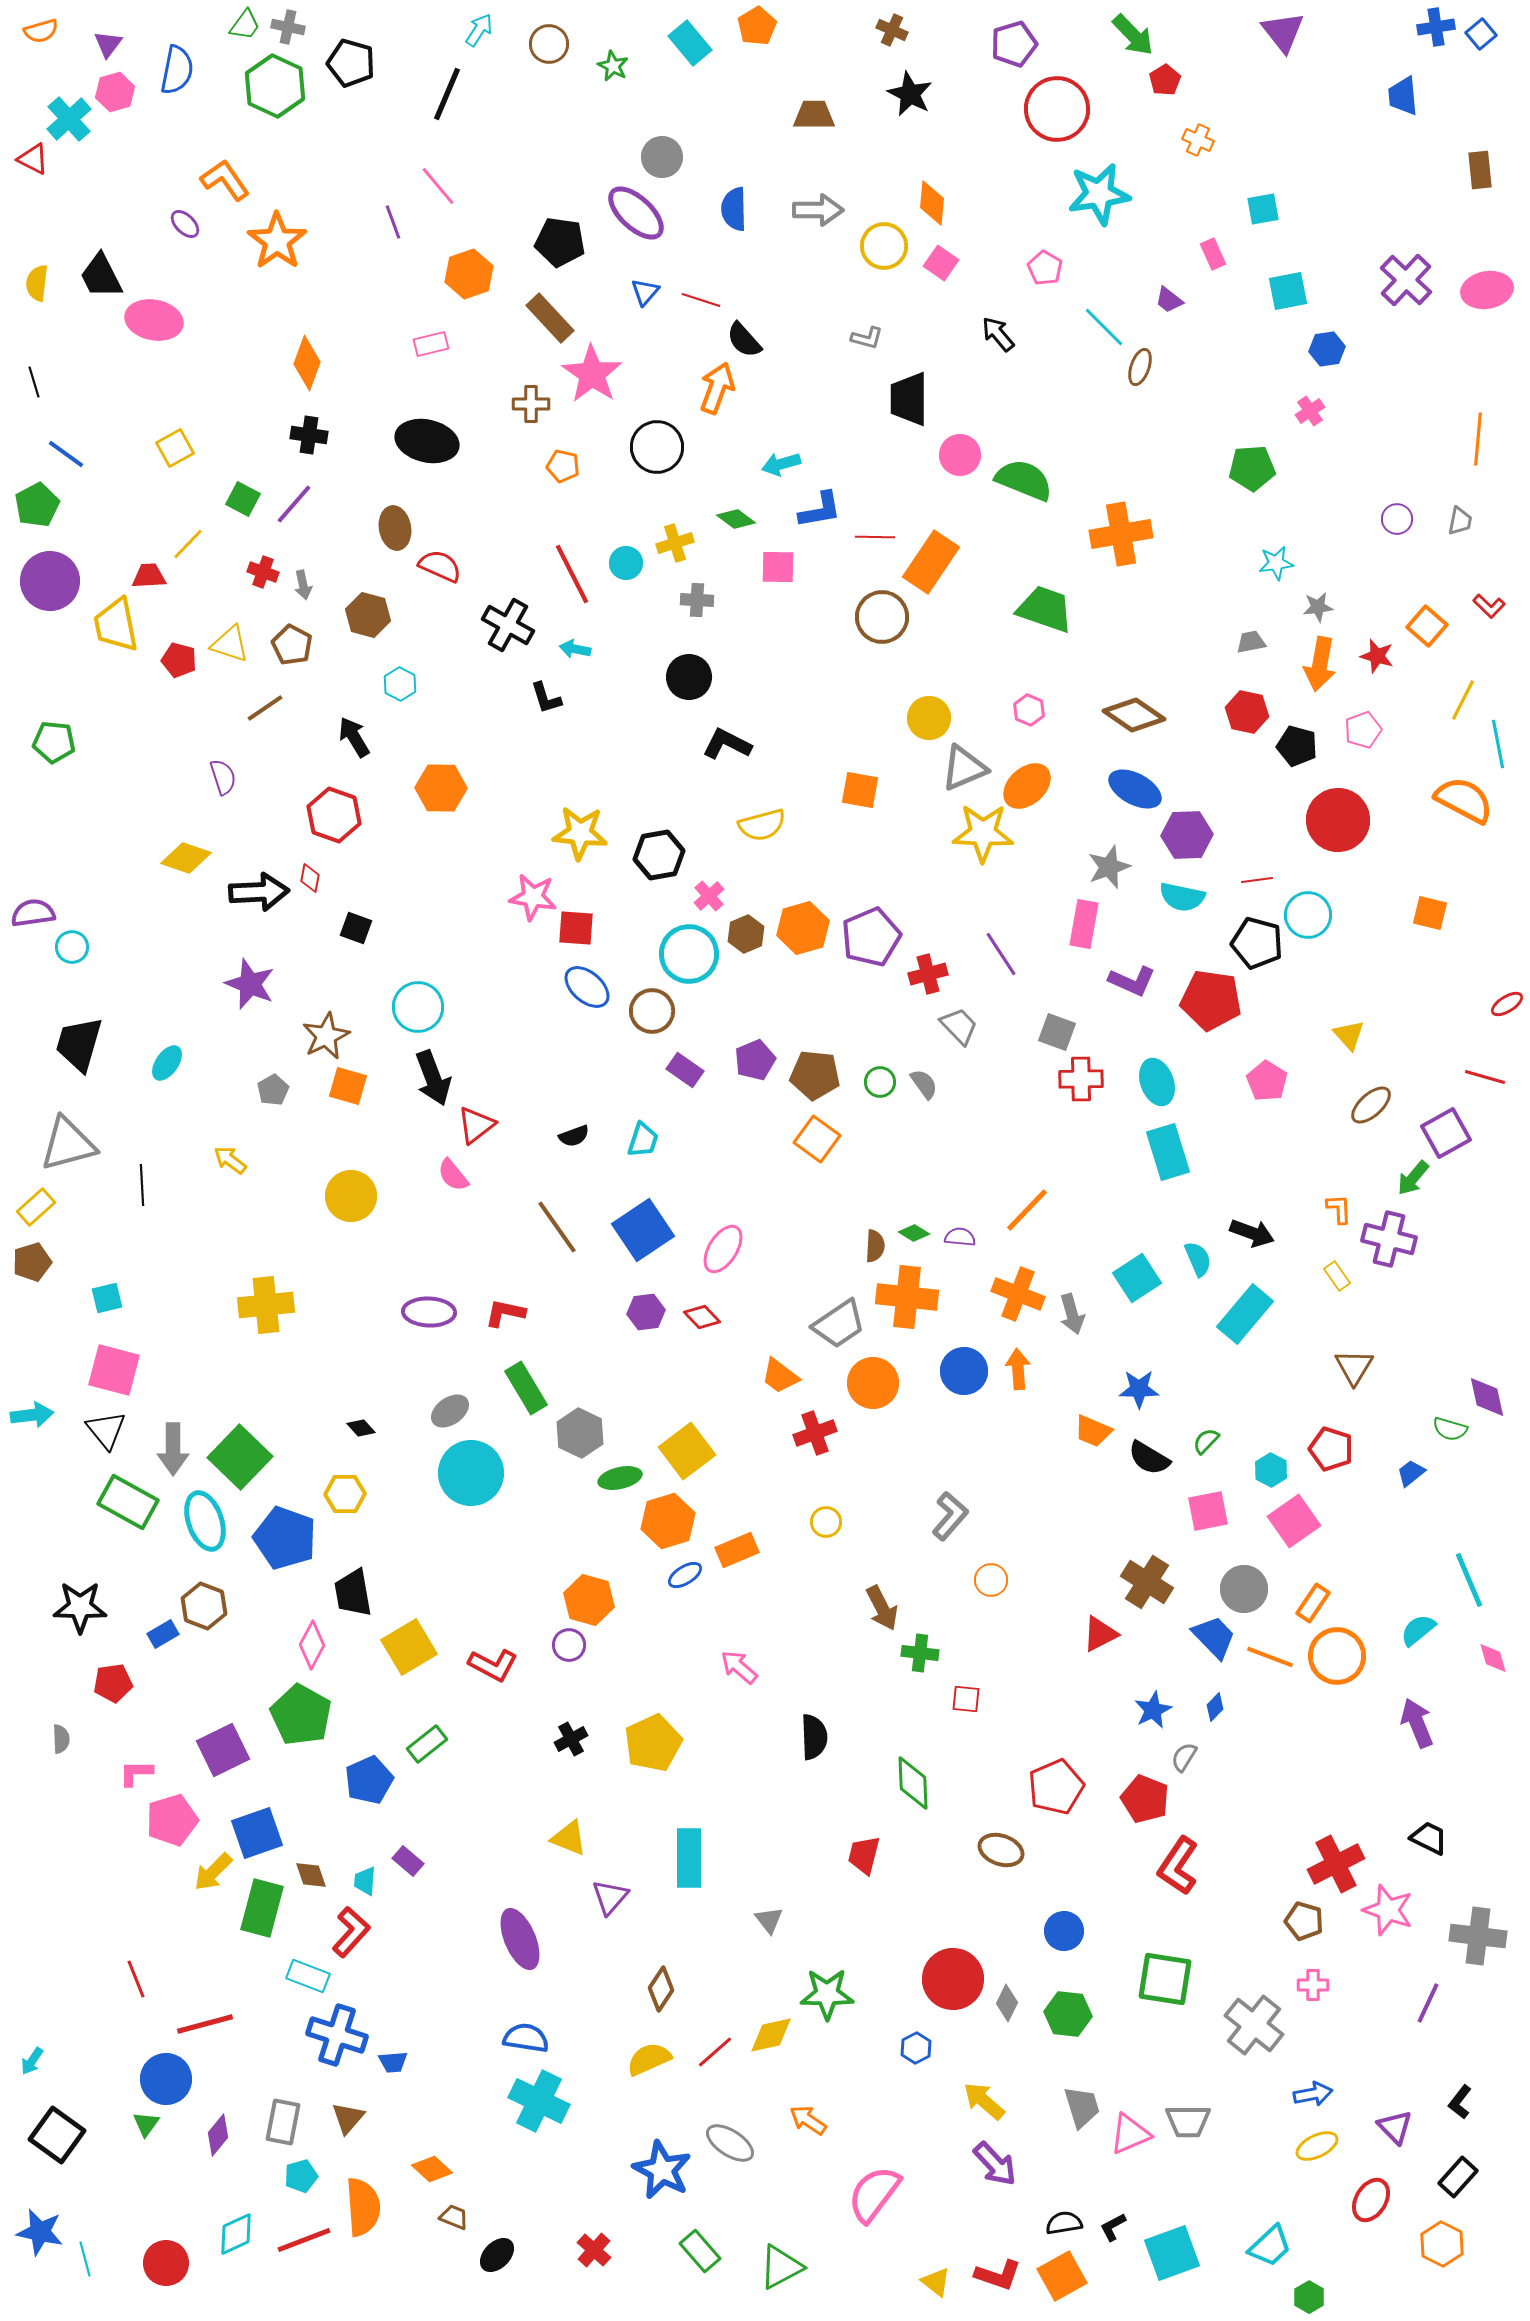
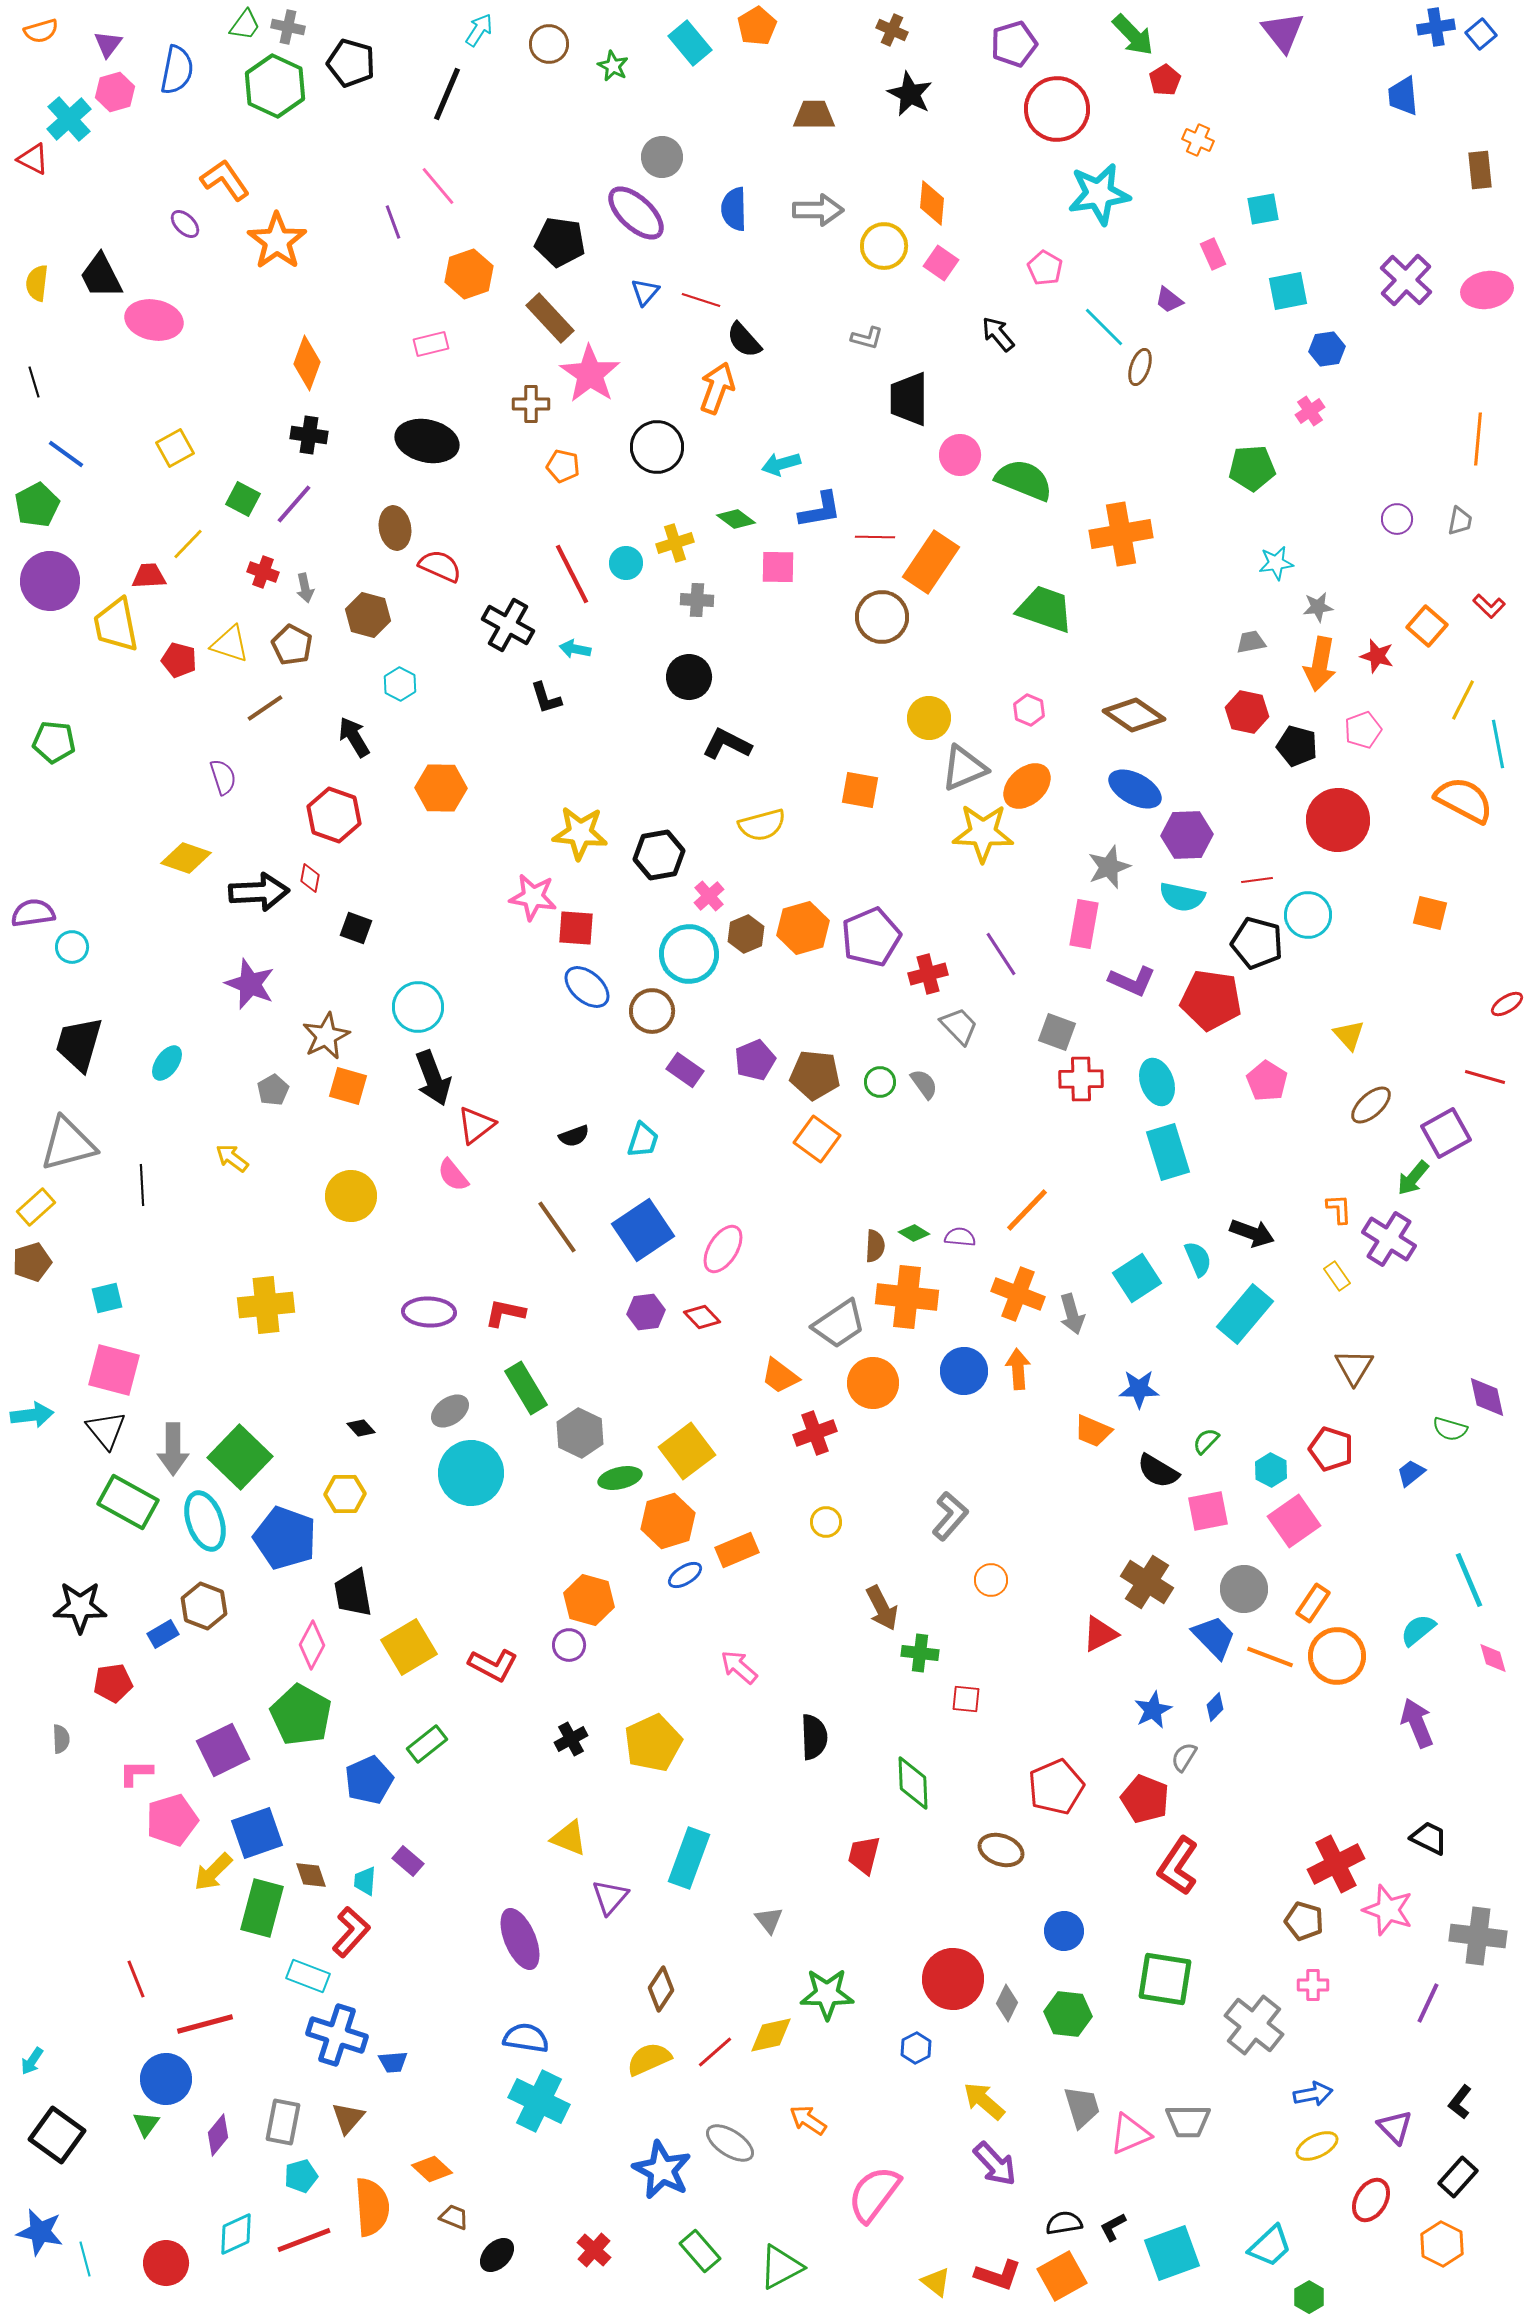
pink star at (592, 374): moved 2 px left
gray arrow at (303, 585): moved 2 px right, 3 px down
yellow arrow at (230, 1160): moved 2 px right, 2 px up
purple cross at (1389, 1239): rotated 18 degrees clockwise
black semicircle at (1149, 1458): moved 9 px right, 13 px down
cyan rectangle at (689, 1858): rotated 20 degrees clockwise
orange semicircle at (363, 2207): moved 9 px right
